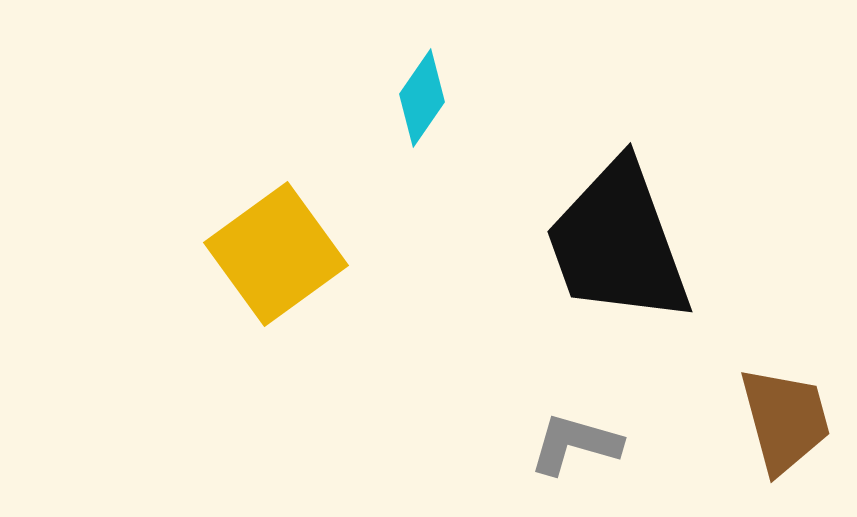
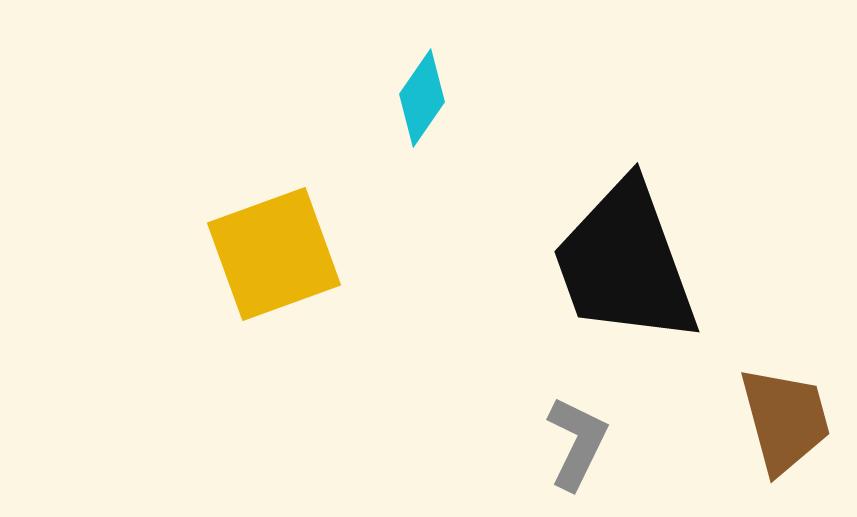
black trapezoid: moved 7 px right, 20 px down
yellow square: moved 2 px left; rotated 16 degrees clockwise
gray L-shape: moved 2 px right, 1 px up; rotated 100 degrees clockwise
